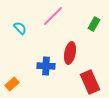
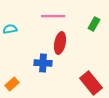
pink line: rotated 45 degrees clockwise
cyan semicircle: moved 10 px left, 1 px down; rotated 56 degrees counterclockwise
red ellipse: moved 10 px left, 10 px up
blue cross: moved 3 px left, 3 px up
red rectangle: moved 1 px right, 1 px down; rotated 15 degrees counterclockwise
